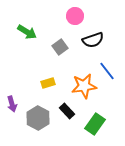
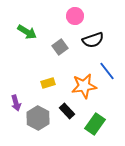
purple arrow: moved 4 px right, 1 px up
